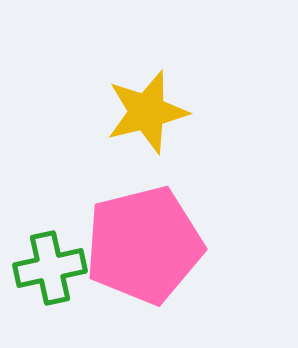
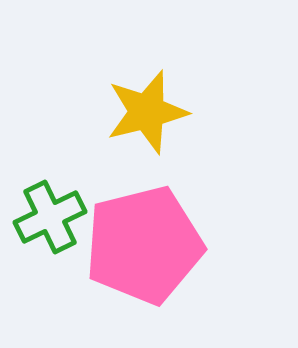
green cross: moved 51 px up; rotated 14 degrees counterclockwise
